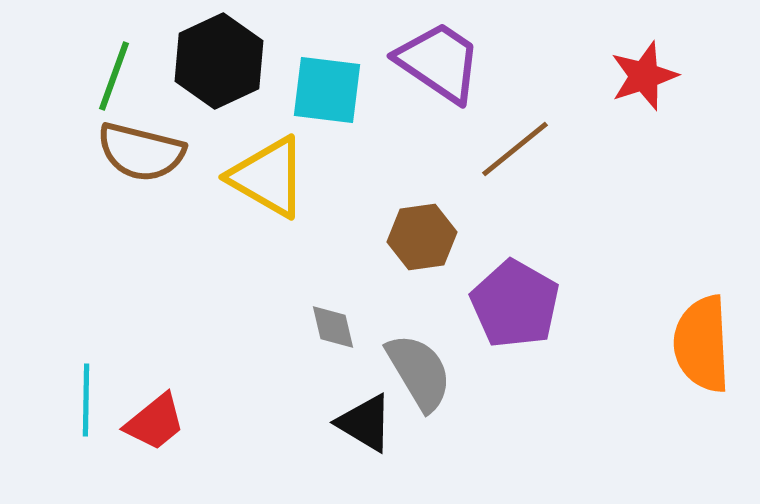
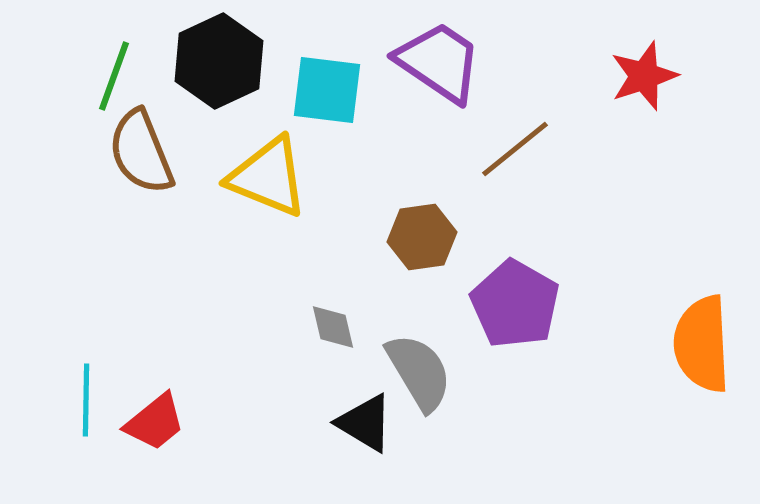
brown semicircle: rotated 54 degrees clockwise
yellow triangle: rotated 8 degrees counterclockwise
